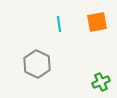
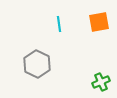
orange square: moved 2 px right
